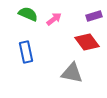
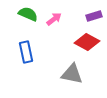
red diamond: rotated 25 degrees counterclockwise
gray triangle: moved 1 px down
